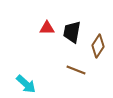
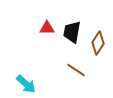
brown diamond: moved 3 px up
brown line: rotated 12 degrees clockwise
